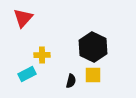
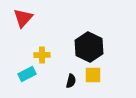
black hexagon: moved 4 px left
